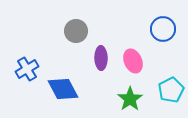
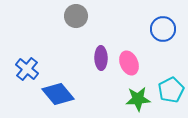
gray circle: moved 15 px up
pink ellipse: moved 4 px left, 2 px down
blue cross: rotated 20 degrees counterclockwise
blue diamond: moved 5 px left, 5 px down; rotated 12 degrees counterclockwise
green star: moved 8 px right; rotated 30 degrees clockwise
